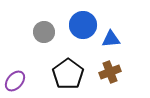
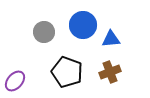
black pentagon: moved 1 px left, 2 px up; rotated 16 degrees counterclockwise
